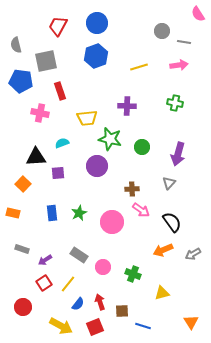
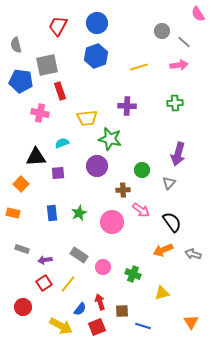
gray line at (184, 42): rotated 32 degrees clockwise
gray square at (46, 61): moved 1 px right, 4 px down
green cross at (175, 103): rotated 14 degrees counterclockwise
green circle at (142, 147): moved 23 px down
orange square at (23, 184): moved 2 px left
brown cross at (132, 189): moved 9 px left, 1 px down
gray arrow at (193, 254): rotated 49 degrees clockwise
purple arrow at (45, 260): rotated 24 degrees clockwise
blue semicircle at (78, 304): moved 2 px right, 5 px down
red square at (95, 327): moved 2 px right
